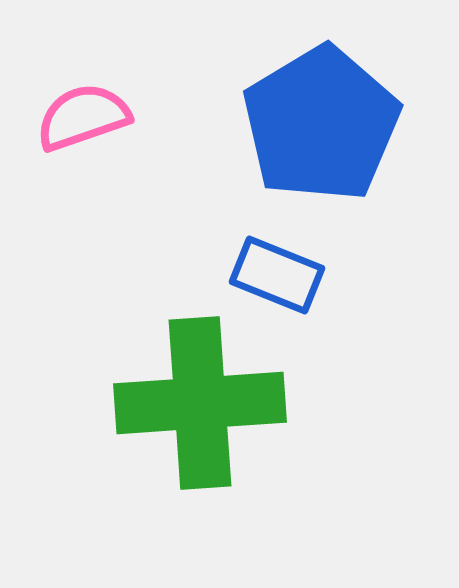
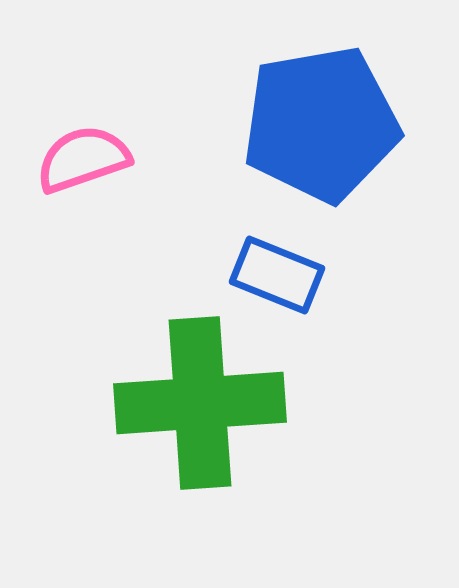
pink semicircle: moved 42 px down
blue pentagon: rotated 21 degrees clockwise
